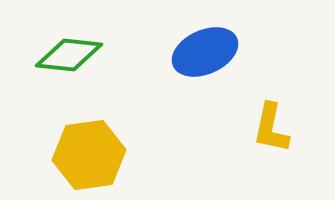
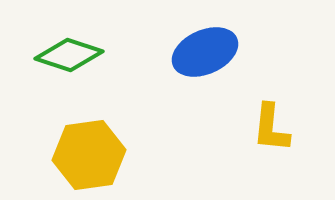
green diamond: rotated 12 degrees clockwise
yellow L-shape: rotated 6 degrees counterclockwise
